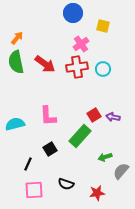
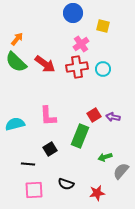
orange arrow: moved 1 px down
green semicircle: rotated 35 degrees counterclockwise
green rectangle: rotated 20 degrees counterclockwise
black line: rotated 72 degrees clockwise
